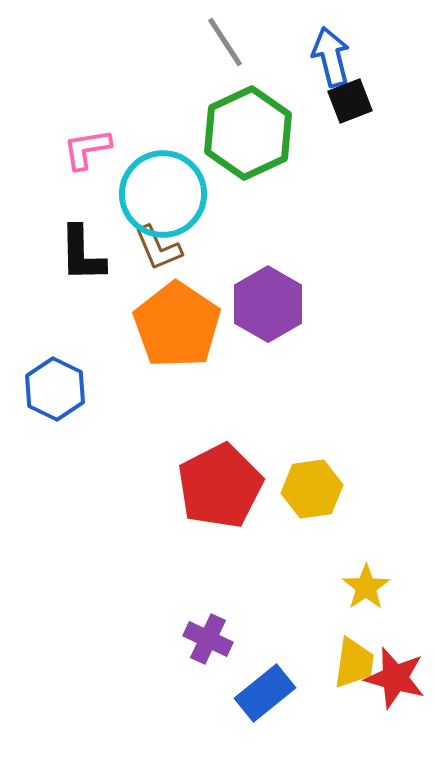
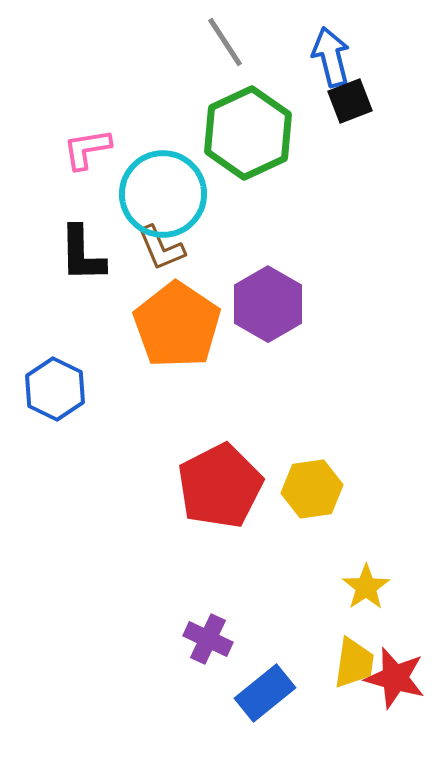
brown L-shape: moved 3 px right
